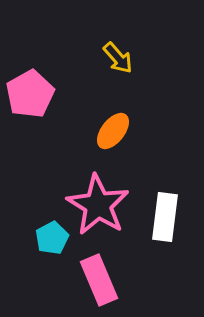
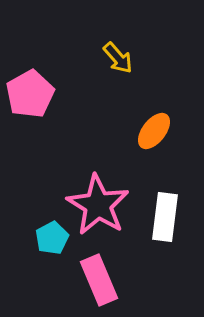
orange ellipse: moved 41 px right
